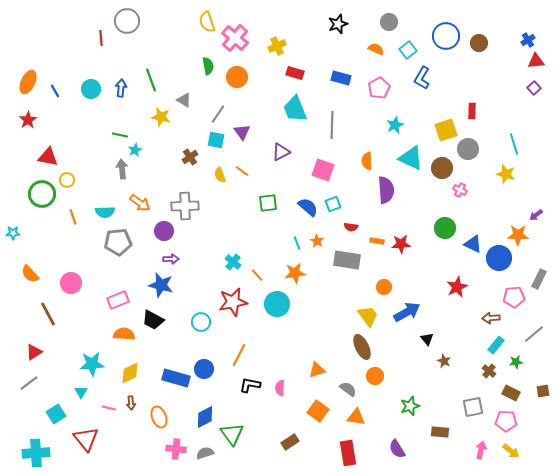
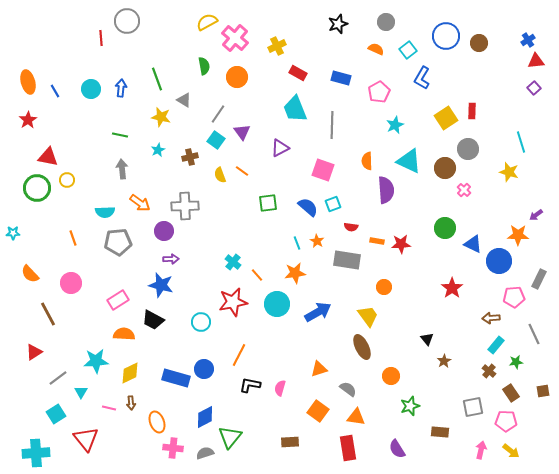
yellow semicircle at (207, 22): rotated 80 degrees clockwise
gray circle at (389, 22): moved 3 px left
green semicircle at (208, 66): moved 4 px left
red rectangle at (295, 73): moved 3 px right; rotated 12 degrees clockwise
green line at (151, 80): moved 6 px right, 1 px up
orange ellipse at (28, 82): rotated 40 degrees counterclockwise
pink pentagon at (379, 88): moved 4 px down
yellow square at (446, 130): moved 12 px up; rotated 15 degrees counterclockwise
cyan square at (216, 140): rotated 24 degrees clockwise
cyan line at (514, 144): moved 7 px right, 2 px up
cyan star at (135, 150): moved 23 px right
purple triangle at (281, 152): moved 1 px left, 4 px up
brown cross at (190, 157): rotated 21 degrees clockwise
cyan triangle at (411, 158): moved 2 px left, 3 px down
brown circle at (442, 168): moved 3 px right
yellow star at (506, 174): moved 3 px right, 2 px up
pink cross at (460, 190): moved 4 px right; rotated 16 degrees clockwise
green circle at (42, 194): moved 5 px left, 6 px up
orange line at (73, 217): moved 21 px down
blue circle at (499, 258): moved 3 px down
red star at (457, 287): moved 5 px left, 1 px down; rotated 10 degrees counterclockwise
pink rectangle at (118, 300): rotated 10 degrees counterclockwise
blue arrow at (407, 312): moved 89 px left
gray line at (534, 334): rotated 75 degrees counterclockwise
brown star at (444, 361): rotated 16 degrees clockwise
cyan star at (92, 364): moved 4 px right, 3 px up
orange triangle at (317, 370): moved 2 px right, 1 px up
orange circle at (375, 376): moved 16 px right
gray line at (29, 383): moved 29 px right, 5 px up
pink semicircle at (280, 388): rotated 14 degrees clockwise
brown rectangle at (511, 393): rotated 30 degrees clockwise
orange ellipse at (159, 417): moved 2 px left, 5 px down
green triangle at (232, 434): moved 2 px left, 3 px down; rotated 15 degrees clockwise
brown rectangle at (290, 442): rotated 30 degrees clockwise
pink cross at (176, 449): moved 3 px left, 1 px up
red rectangle at (348, 453): moved 5 px up
